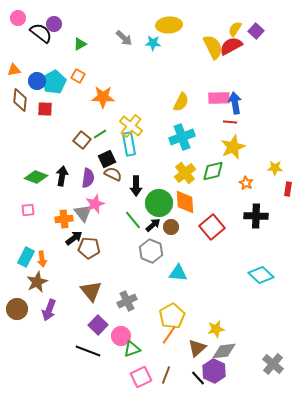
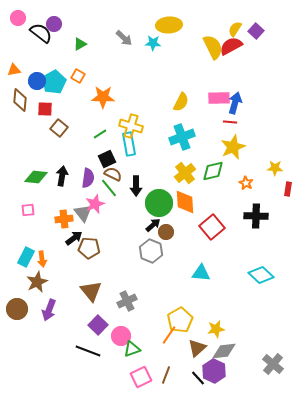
blue arrow at (235, 103): rotated 25 degrees clockwise
yellow cross at (131, 126): rotated 20 degrees counterclockwise
brown square at (82, 140): moved 23 px left, 12 px up
green diamond at (36, 177): rotated 15 degrees counterclockwise
green line at (133, 220): moved 24 px left, 32 px up
brown circle at (171, 227): moved 5 px left, 5 px down
cyan triangle at (178, 273): moved 23 px right
yellow pentagon at (172, 316): moved 8 px right, 4 px down
